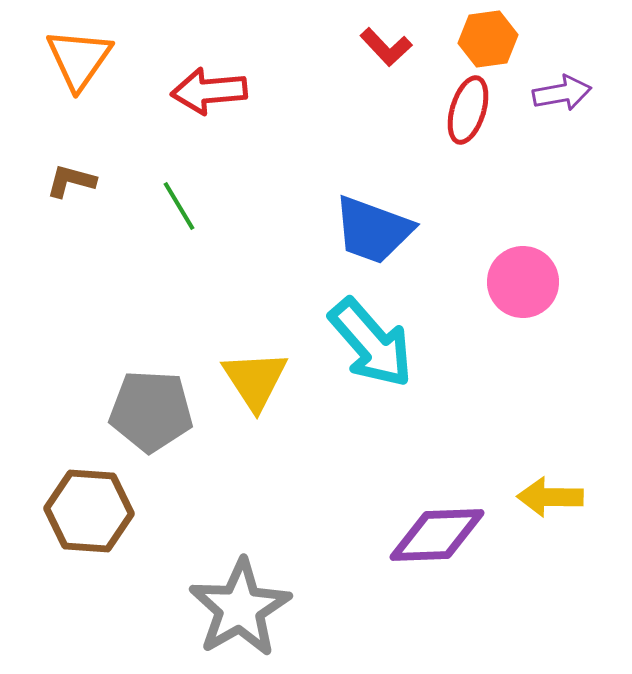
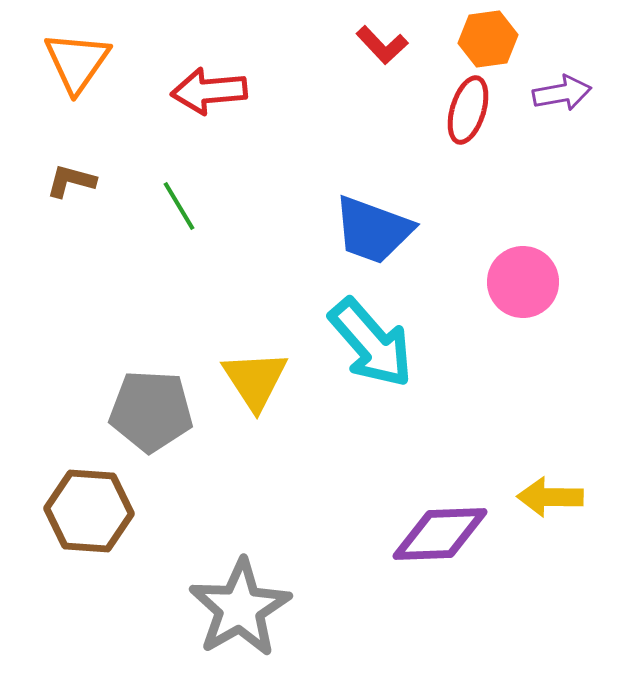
red L-shape: moved 4 px left, 2 px up
orange triangle: moved 2 px left, 3 px down
purple diamond: moved 3 px right, 1 px up
